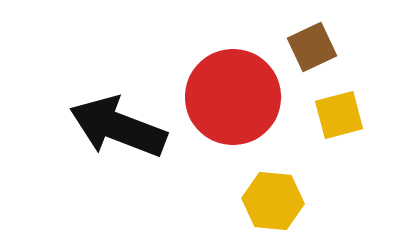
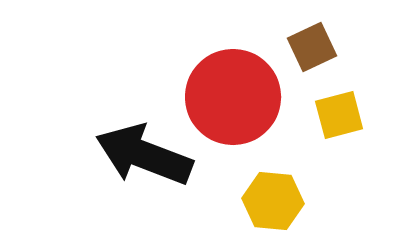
black arrow: moved 26 px right, 28 px down
